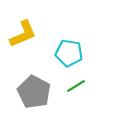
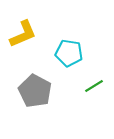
green line: moved 18 px right
gray pentagon: moved 1 px right, 1 px up
